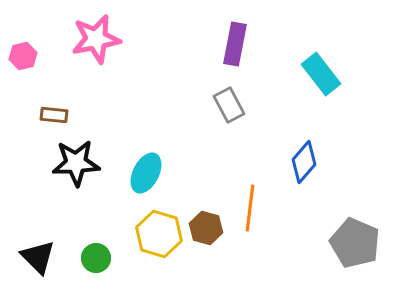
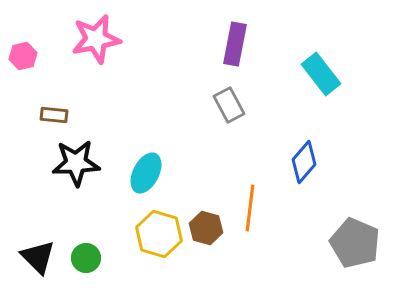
green circle: moved 10 px left
